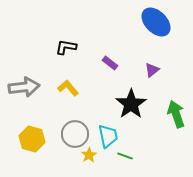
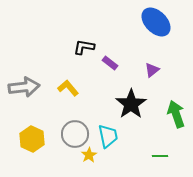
black L-shape: moved 18 px right
yellow hexagon: rotated 10 degrees clockwise
green line: moved 35 px right; rotated 21 degrees counterclockwise
